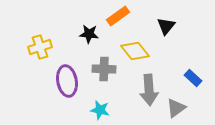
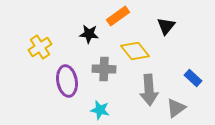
yellow cross: rotated 15 degrees counterclockwise
